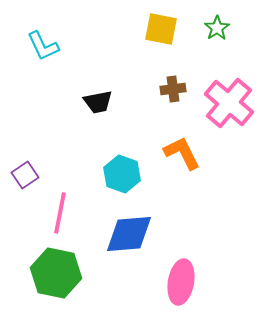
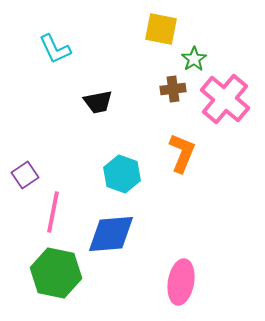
green star: moved 23 px left, 31 px down
cyan L-shape: moved 12 px right, 3 px down
pink cross: moved 4 px left, 4 px up
orange L-shape: rotated 48 degrees clockwise
pink line: moved 7 px left, 1 px up
blue diamond: moved 18 px left
